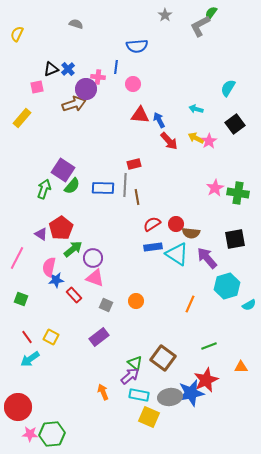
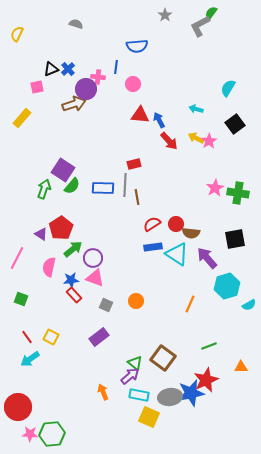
blue star at (56, 280): moved 15 px right
